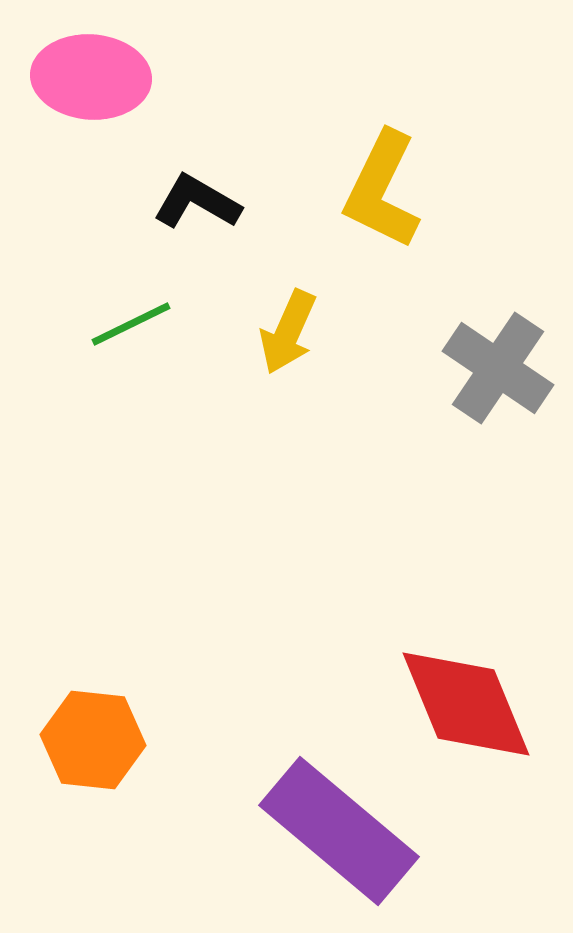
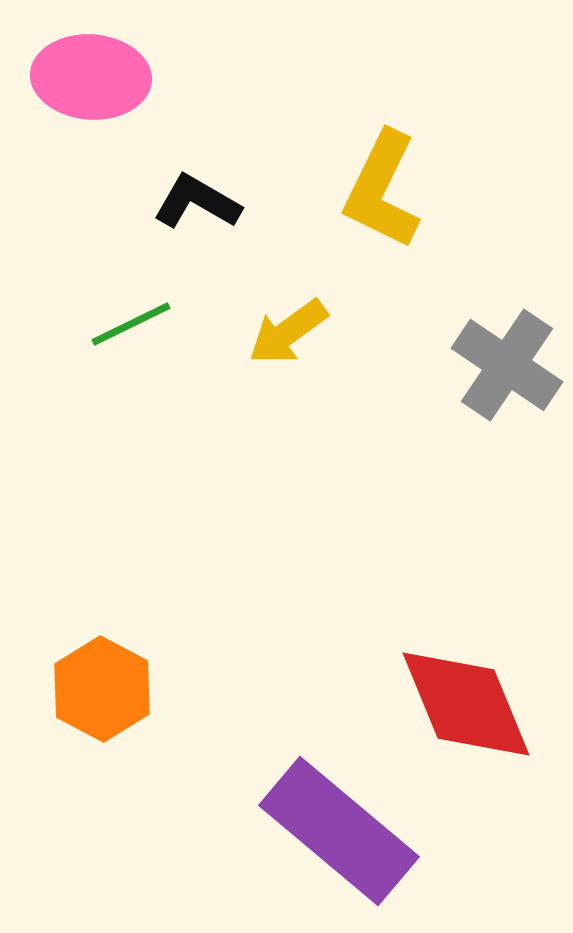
yellow arrow: rotated 30 degrees clockwise
gray cross: moved 9 px right, 3 px up
orange hexagon: moved 9 px right, 51 px up; rotated 22 degrees clockwise
